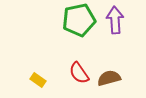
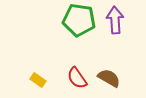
green pentagon: rotated 20 degrees clockwise
red semicircle: moved 2 px left, 5 px down
brown semicircle: rotated 45 degrees clockwise
